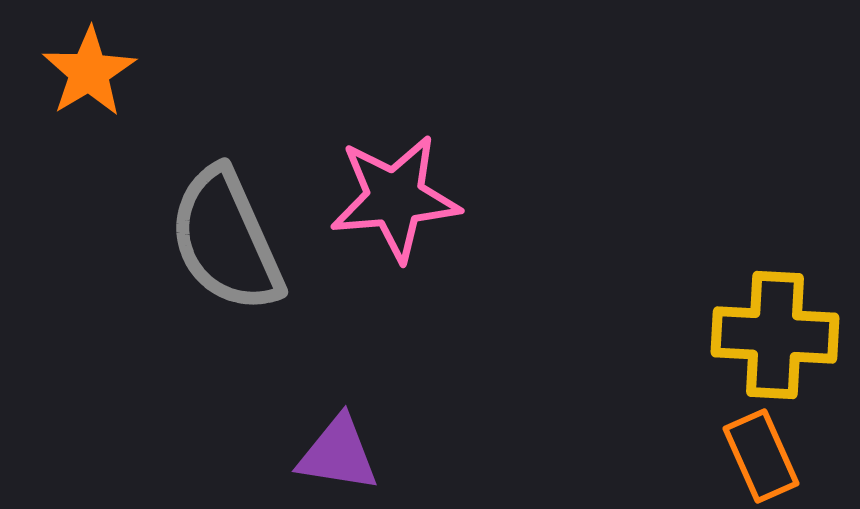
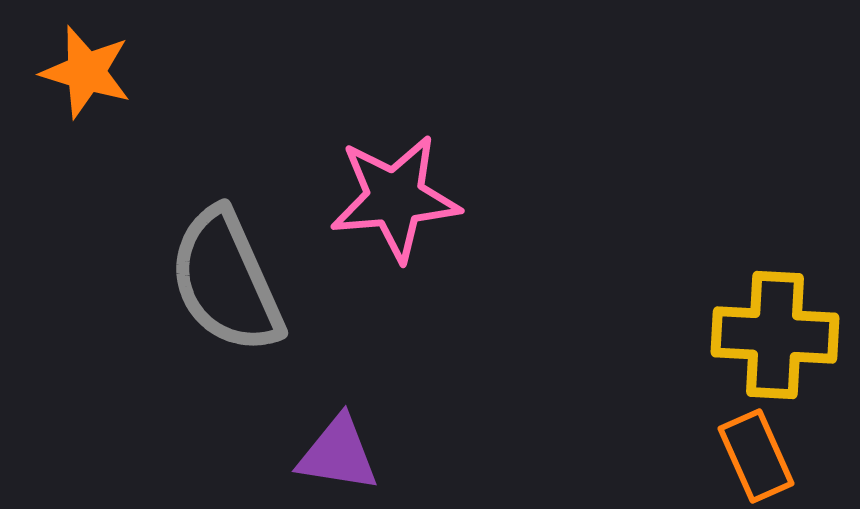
orange star: moved 3 px left; rotated 24 degrees counterclockwise
gray semicircle: moved 41 px down
orange rectangle: moved 5 px left
